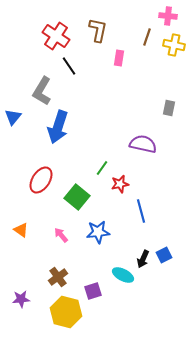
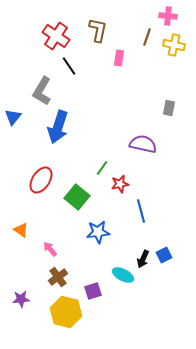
pink arrow: moved 11 px left, 14 px down
